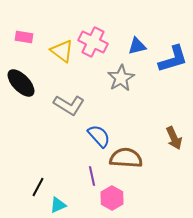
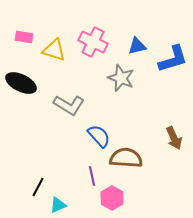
yellow triangle: moved 8 px left, 1 px up; rotated 20 degrees counterclockwise
gray star: rotated 20 degrees counterclockwise
black ellipse: rotated 20 degrees counterclockwise
